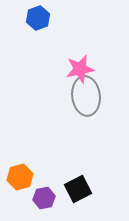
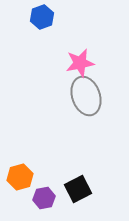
blue hexagon: moved 4 px right, 1 px up
pink star: moved 6 px up
gray ellipse: rotated 12 degrees counterclockwise
